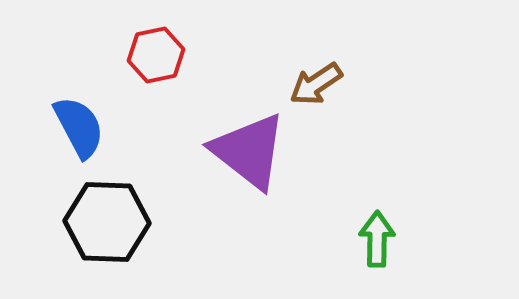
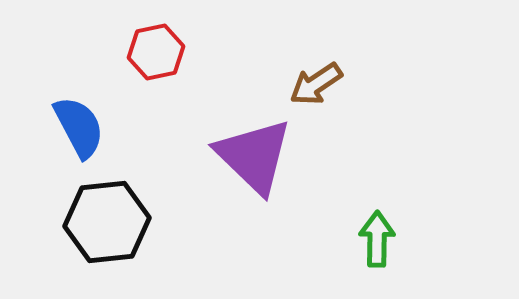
red hexagon: moved 3 px up
purple triangle: moved 5 px right, 5 px down; rotated 6 degrees clockwise
black hexagon: rotated 8 degrees counterclockwise
